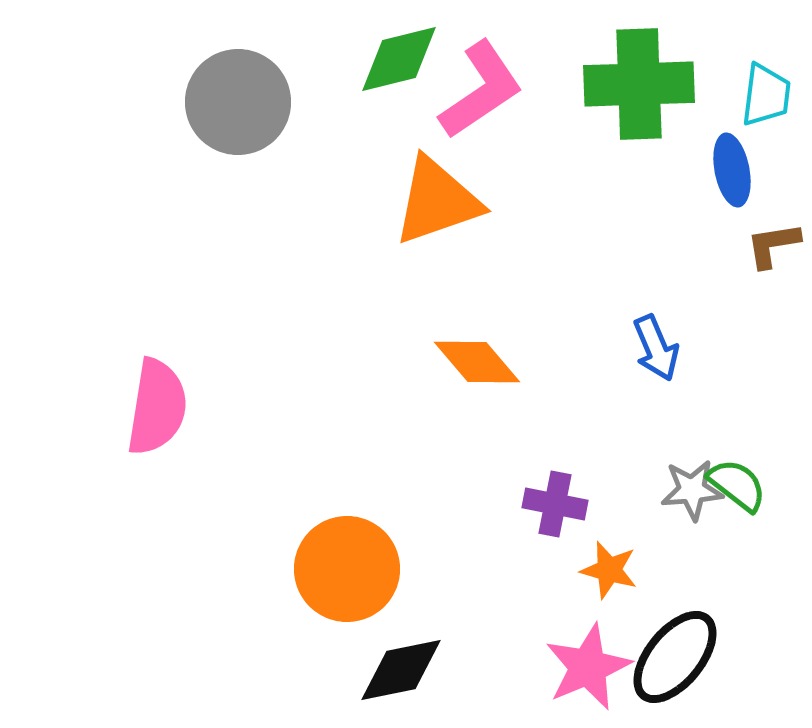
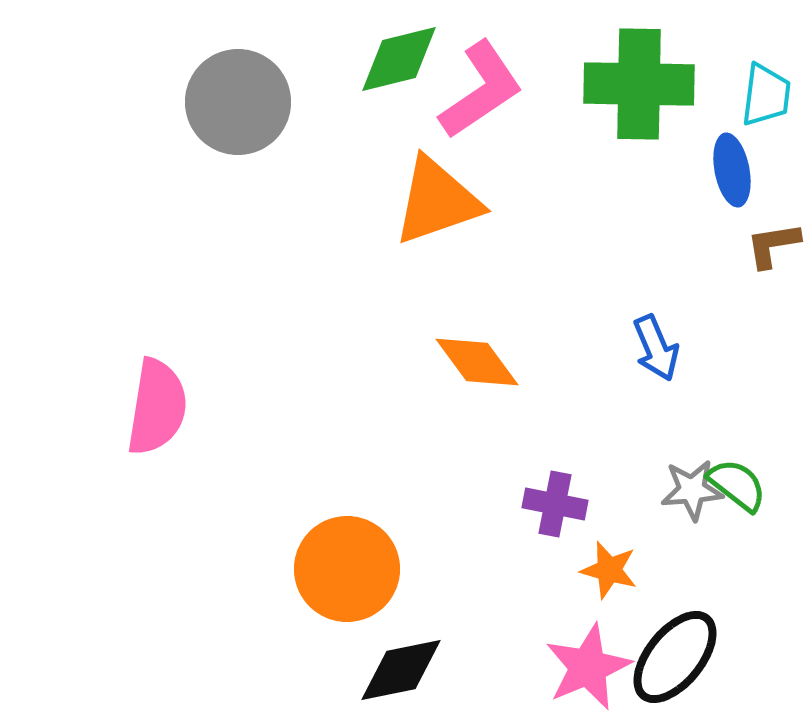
green cross: rotated 3 degrees clockwise
orange diamond: rotated 4 degrees clockwise
